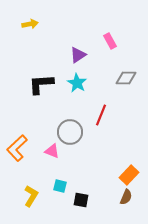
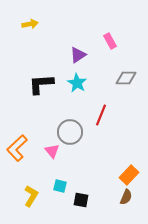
pink triangle: rotated 28 degrees clockwise
